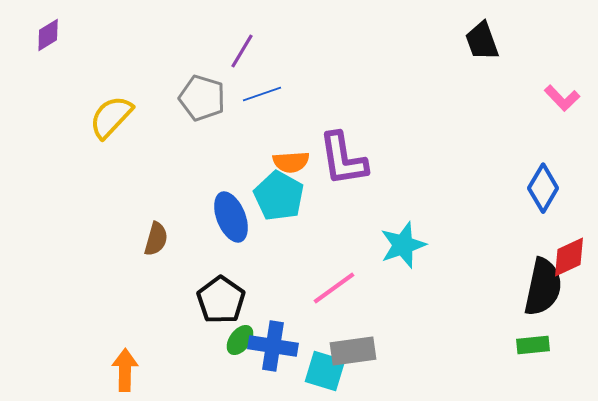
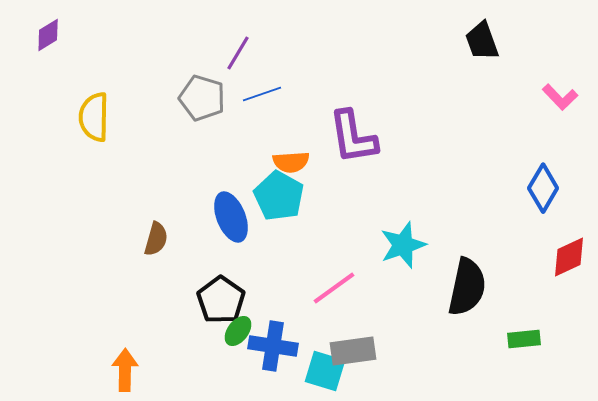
purple line: moved 4 px left, 2 px down
pink L-shape: moved 2 px left, 1 px up
yellow semicircle: moved 17 px left; rotated 42 degrees counterclockwise
purple L-shape: moved 10 px right, 22 px up
black semicircle: moved 76 px left
green ellipse: moved 2 px left, 9 px up
green rectangle: moved 9 px left, 6 px up
